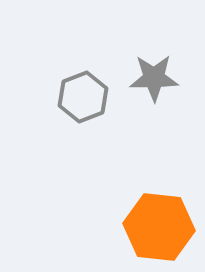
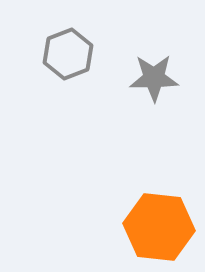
gray hexagon: moved 15 px left, 43 px up
